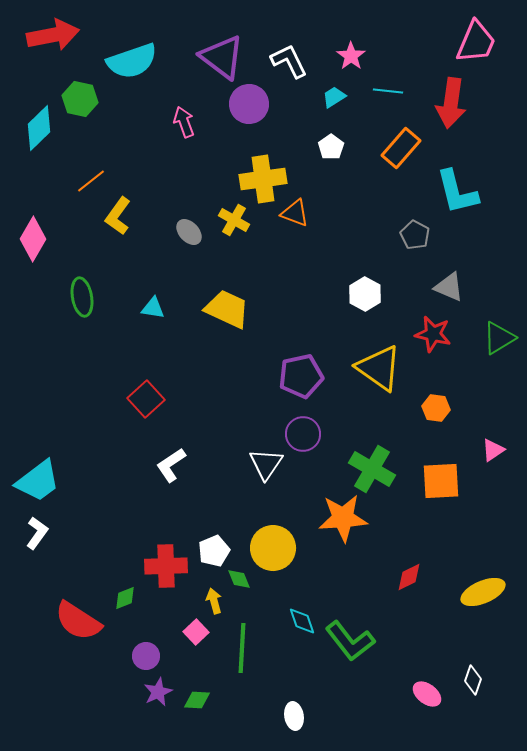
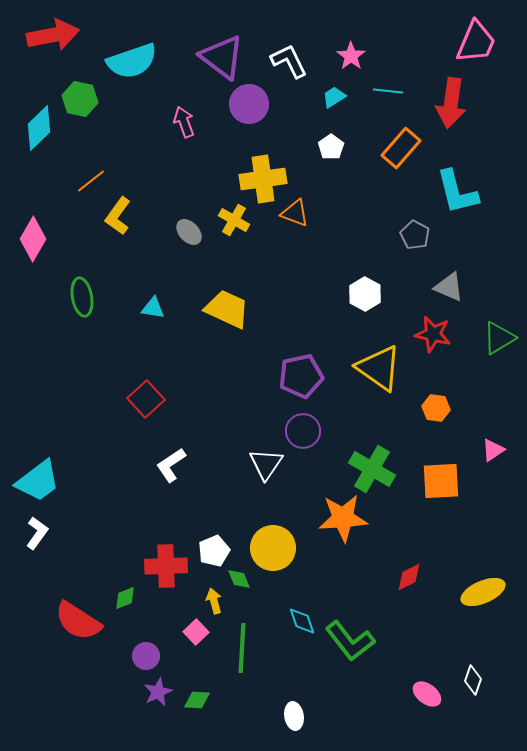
purple circle at (303, 434): moved 3 px up
